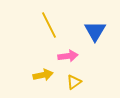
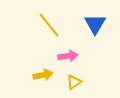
yellow line: rotated 12 degrees counterclockwise
blue triangle: moved 7 px up
